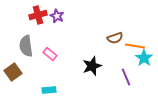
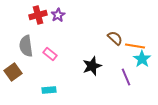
purple star: moved 1 px right, 1 px up; rotated 16 degrees clockwise
brown semicircle: rotated 119 degrees counterclockwise
cyan star: moved 2 px left, 1 px down
